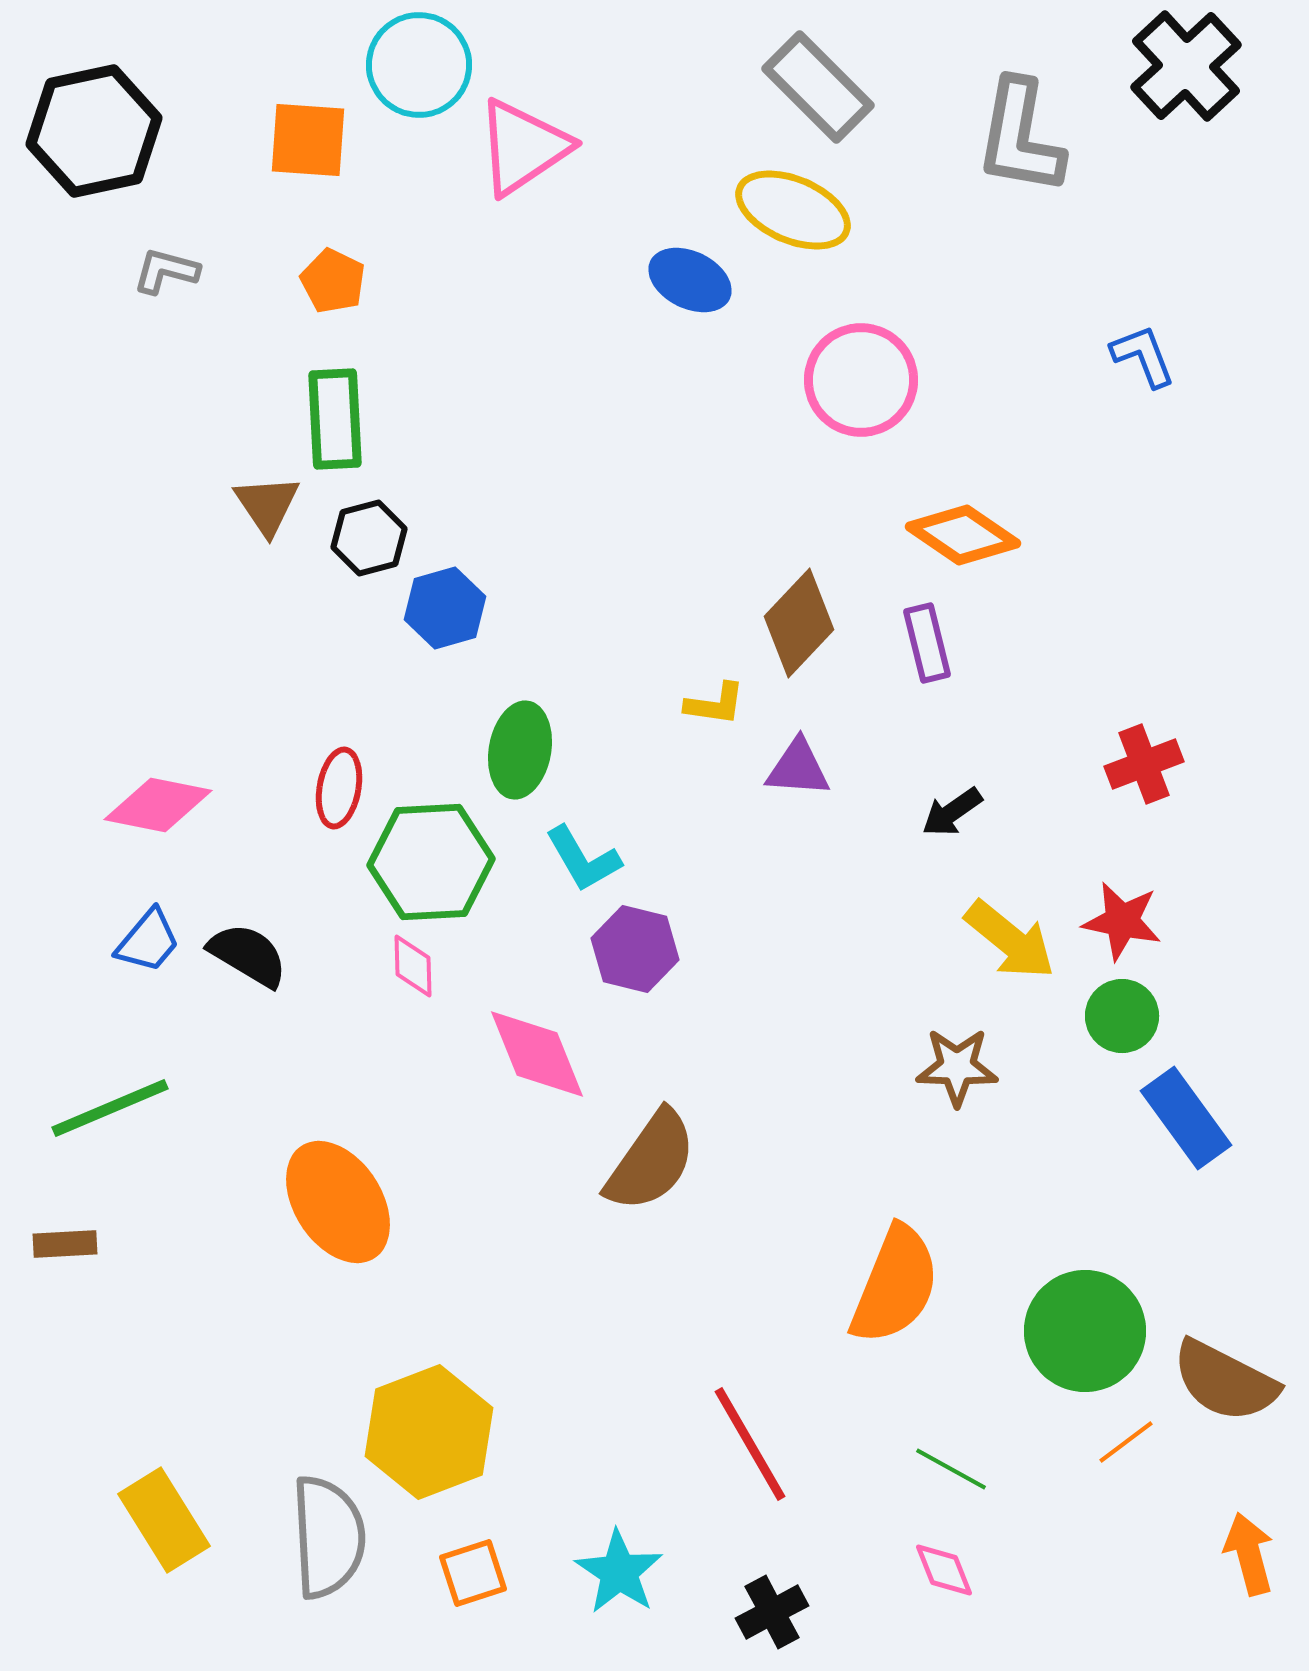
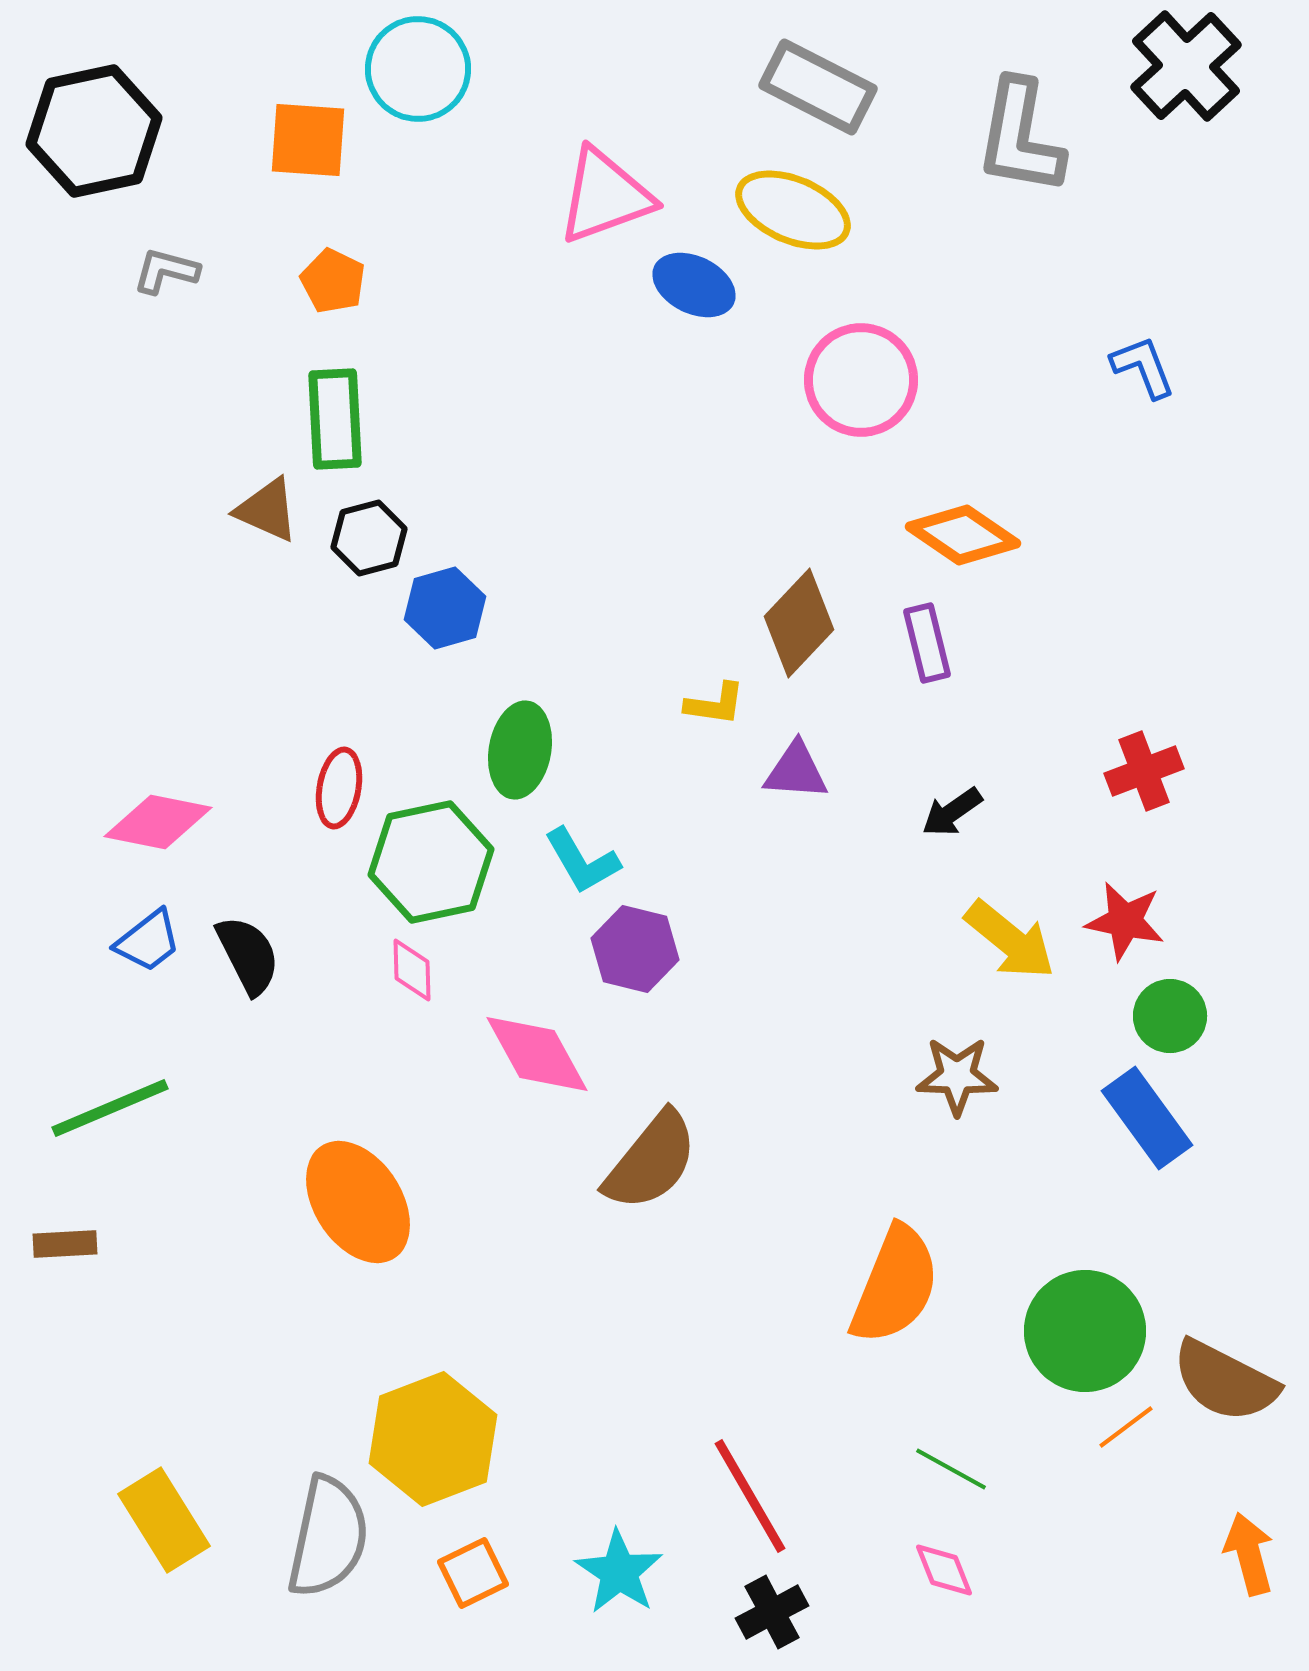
cyan circle at (419, 65): moved 1 px left, 4 px down
gray rectangle at (818, 87): rotated 18 degrees counterclockwise
pink triangle at (523, 147): moved 82 px right, 49 px down; rotated 14 degrees clockwise
blue ellipse at (690, 280): moved 4 px right, 5 px down
blue L-shape at (1143, 356): moved 11 px down
brown triangle at (267, 505): moved 5 px down; rotated 32 degrees counterclockwise
red cross at (1144, 764): moved 7 px down
purple triangle at (798, 768): moved 2 px left, 3 px down
pink diamond at (158, 805): moved 17 px down
cyan L-shape at (583, 859): moved 1 px left, 2 px down
green hexagon at (431, 862): rotated 9 degrees counterclockwise
red star at (1122, 921): moved 3 px right
blue trapezoid at (148, 941): rotated 12 degrees clockwise
black semicircle at (248, 955): rotated 32 degrees clockwise
pink diamond at (413, 966): moved 1 px left, 4 px down
green circle at (1122, 1016): moved 48 px right
pink diamond at (537, 1054): rotated 7 degrees counterclockwise
brown star at (957, 1067): moved 9 px down
blue rectangle at (1186, 1118): moved 39 px left
brown semicircle at (651, 1161): rotated 4 degrees clockwise
orange ellipse at (338, 1202): moved 20 px right
yellow hexagon at (429, 1432): moved 4 px right, 7 px down
orange line at (1126, 1442): moved 15 px up
red line at (750, 1444): moved 52 px down
gray semicircle at (328, 1537): rotated 15 degrees clockwise
orange square at (473, 1573): rotated 8 degrees counterclockwise
